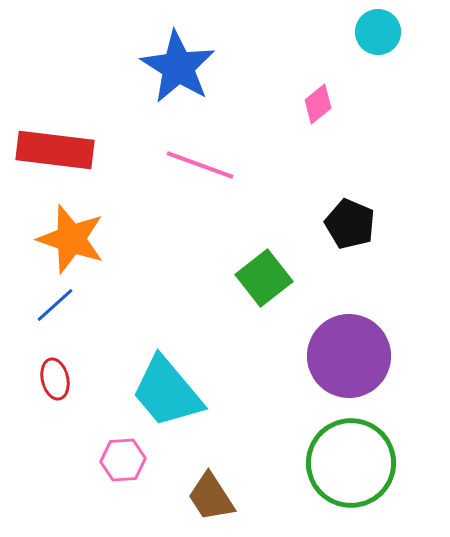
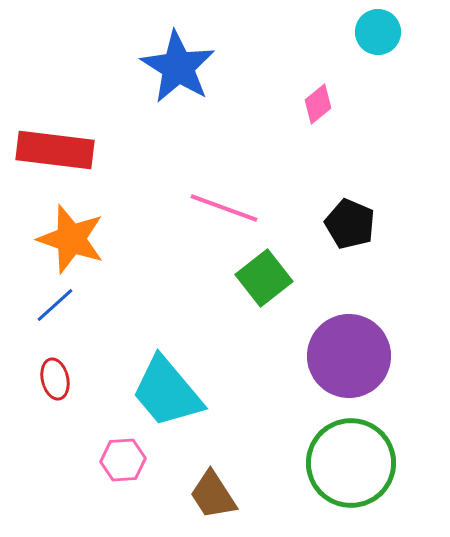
pink line: moved 24 px right, 43 px down
brown trapezoid: moved 2 px right, 2 px up
